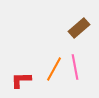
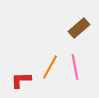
orange line: moved 4 px left, 2 px up
